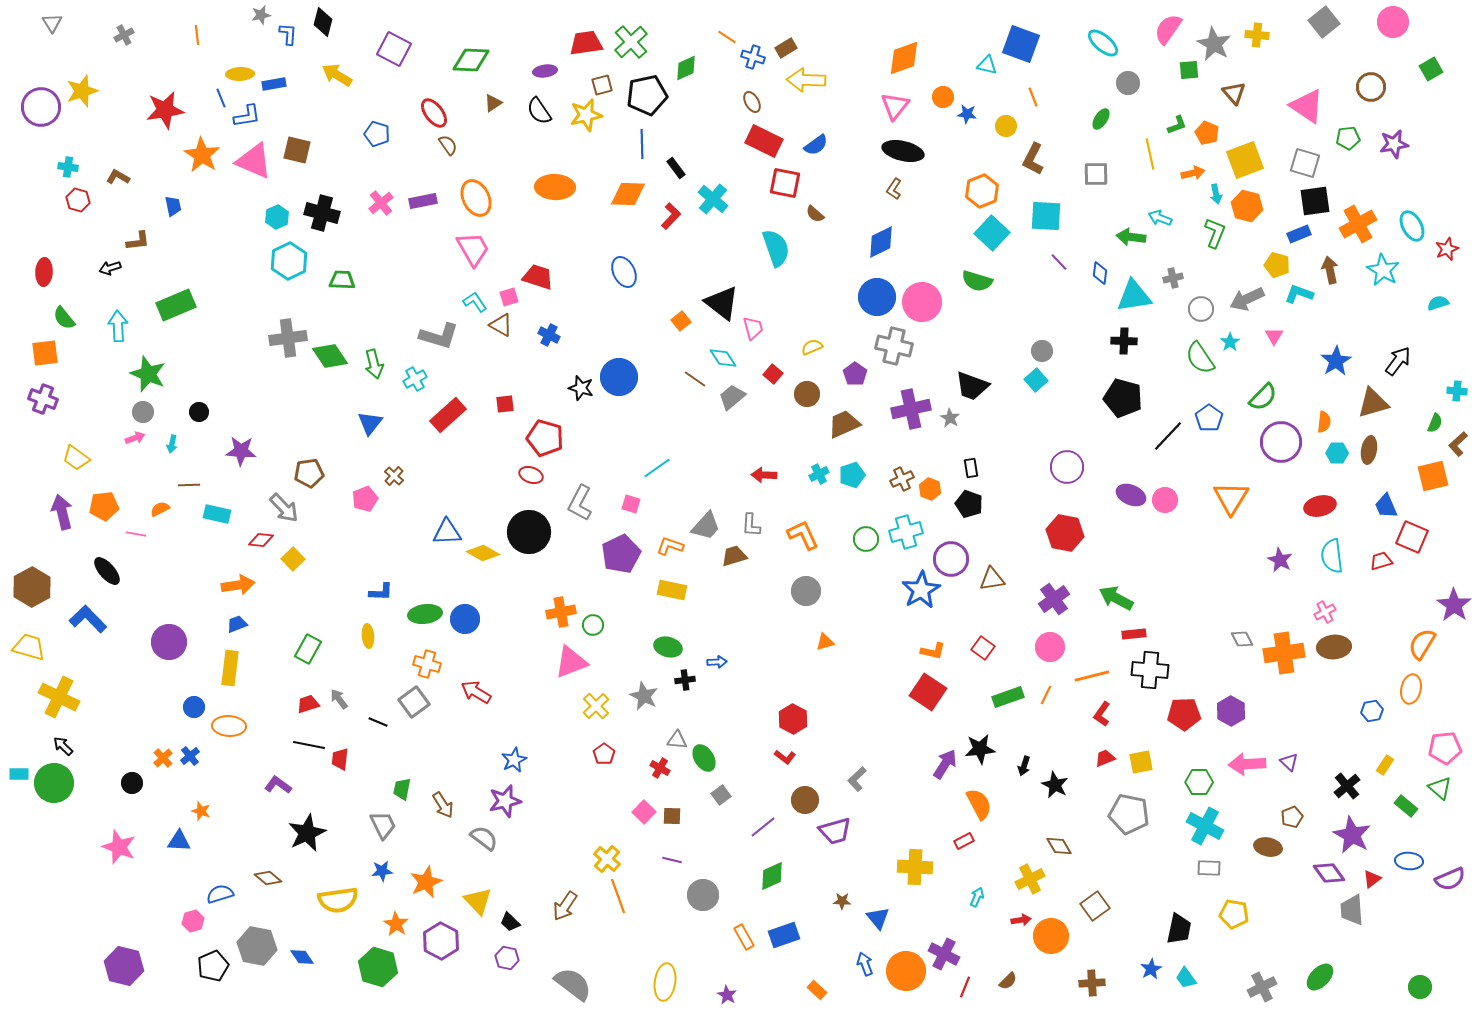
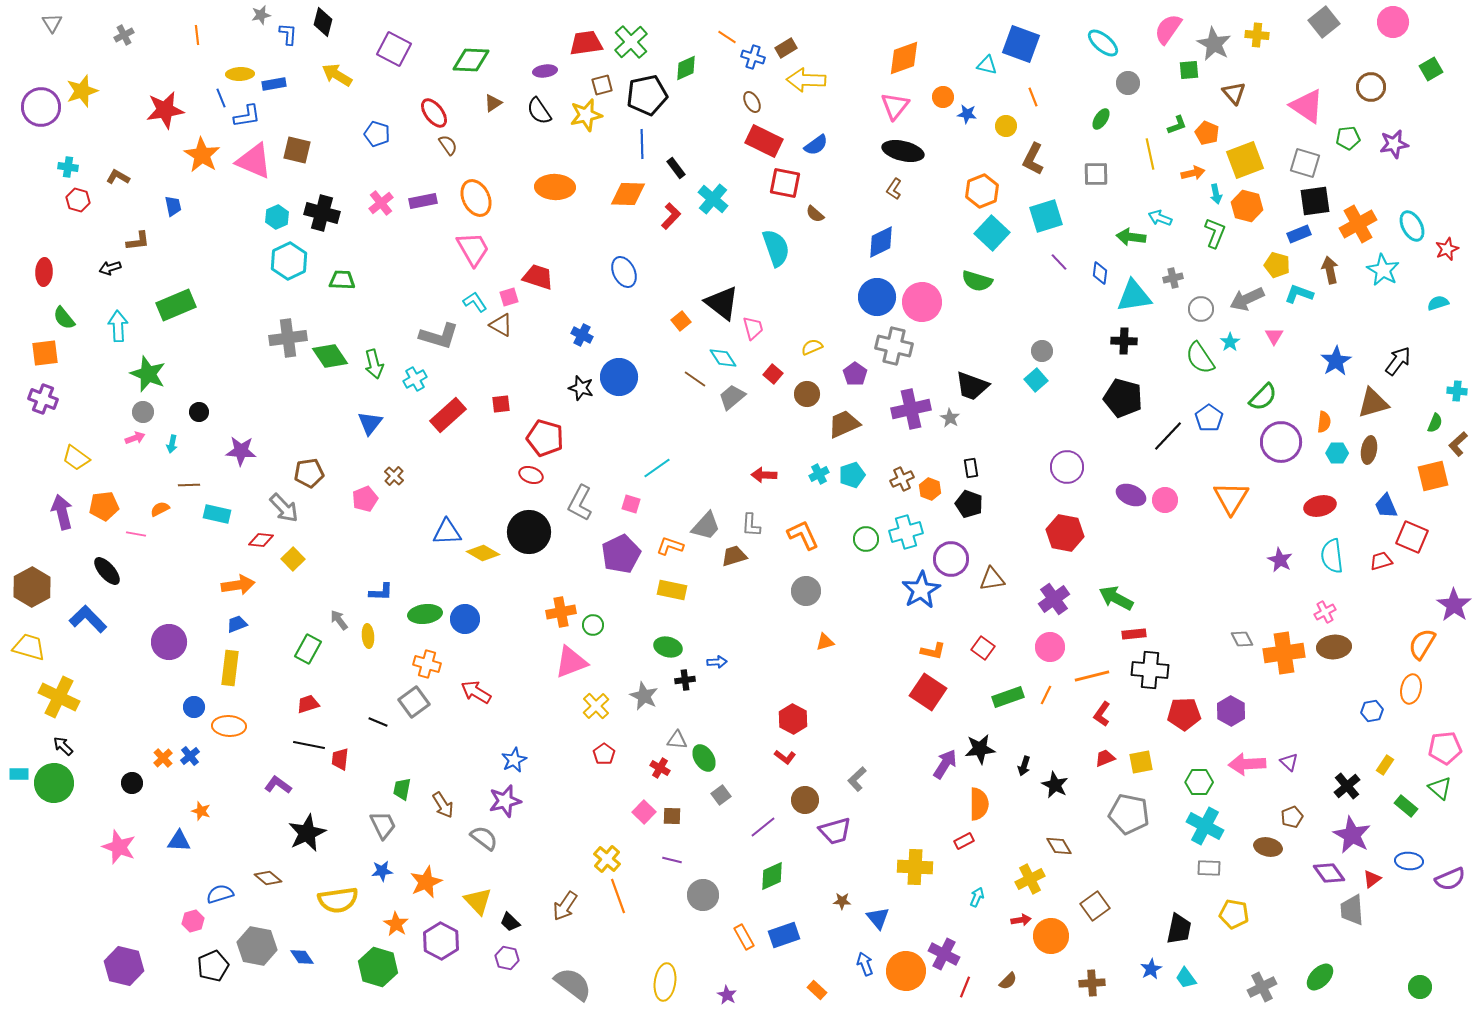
cyan square at (1046, 216): rotated 20 degrees counterclockwise
blue cross at (549, 335): moved 33 px right
red square at (505, 404): moved 4 px left
gray arrow at (339, 699): moved 79 px up
orange semicircle at (979, 804): rotated 28 degrees clockwise
